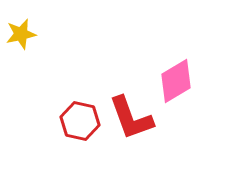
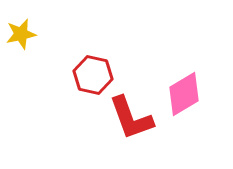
pink diamond: moved 8 px right, 13 px down
red hexagon: moved 13 px right, 46 px up
